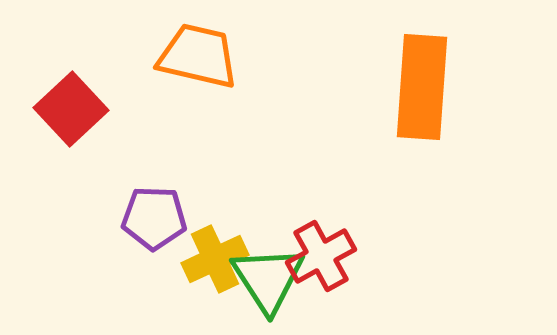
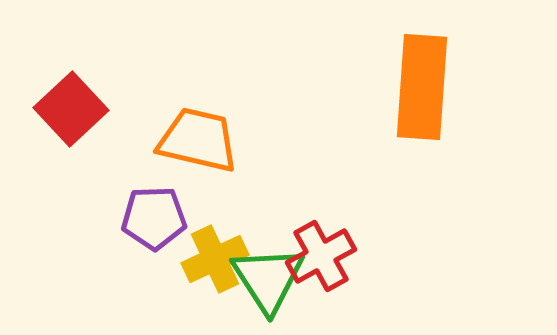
orange trapezoid: moved 84 px down
purple pentagon: rotated 4 degrees counterclockwise
